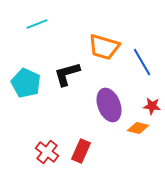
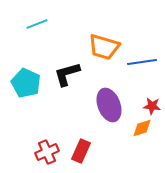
blue line: rotated 68 degrees counterclockwise
orange diamond: moved 4 px right; rotated 30 degrees counterclockwise
red cross: rotated 30 degrees clockwise
